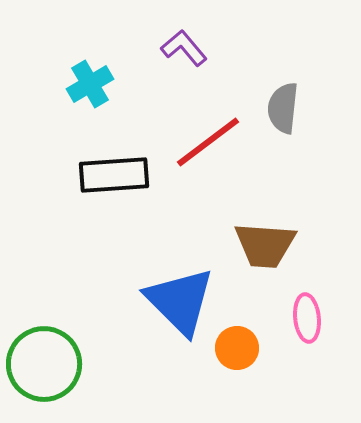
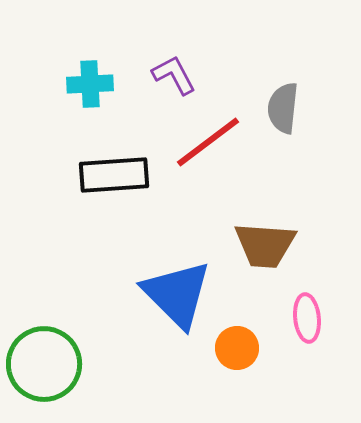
purple L-shape: moved 10 px left, 27 px down; rotated 12 degrees clockwise
cyan cross: rotated 27 degrees clockwise
blue triangle: moved 3 px left, 7 px up
